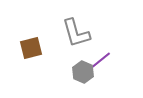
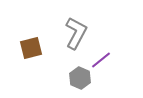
gray L-shape: rotated 136 degrees counterclockwise
gray hexagon: moved 3 px left, 6 px down
